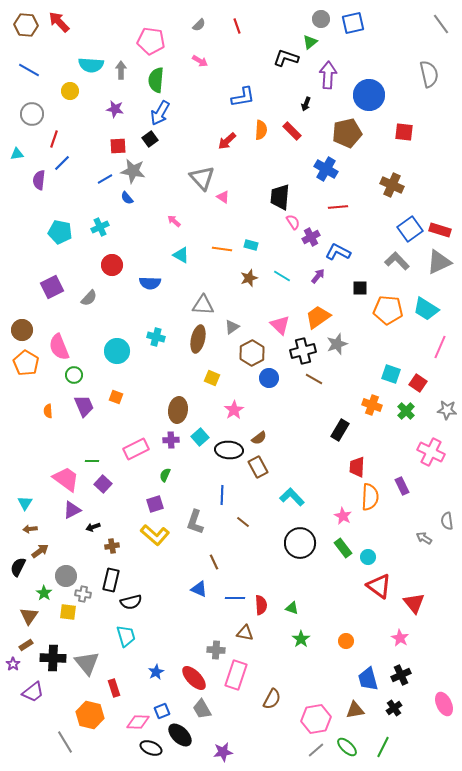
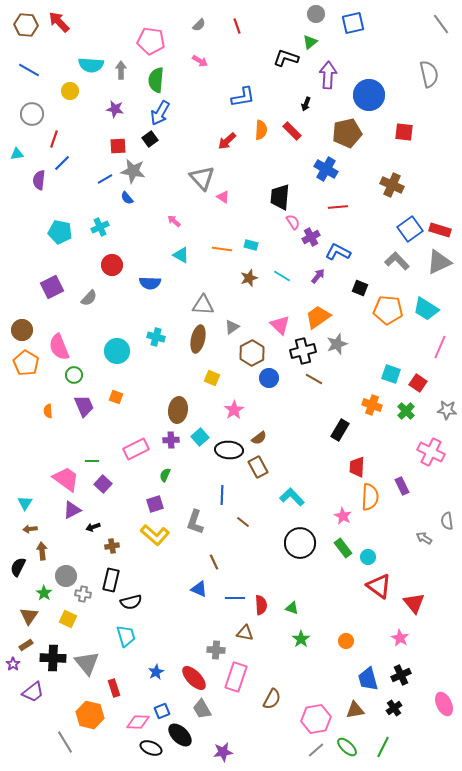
gray circle at (321, 19): moved 5 px left, 5 px up
black square at (360, 288): rotated 21 degrees clockwise
brown arrow at (40, 551): moved 2 px right; rotated 60 degrees counterclockwise
yellow square at (68, 612): moved 7 px down; rotated 18 degrees clockwise
pink rectangle at (236, 675): moved 2 px down
